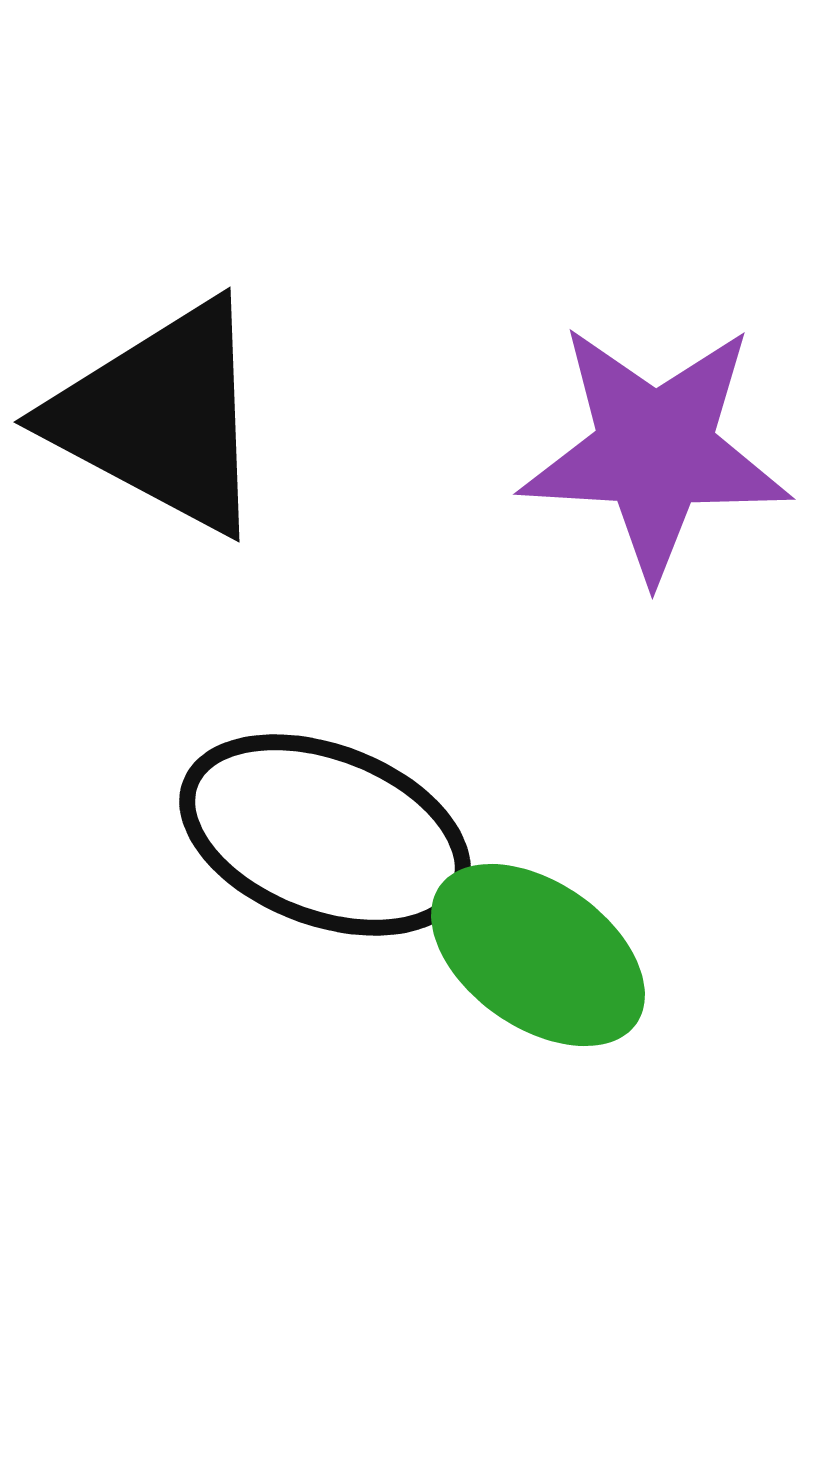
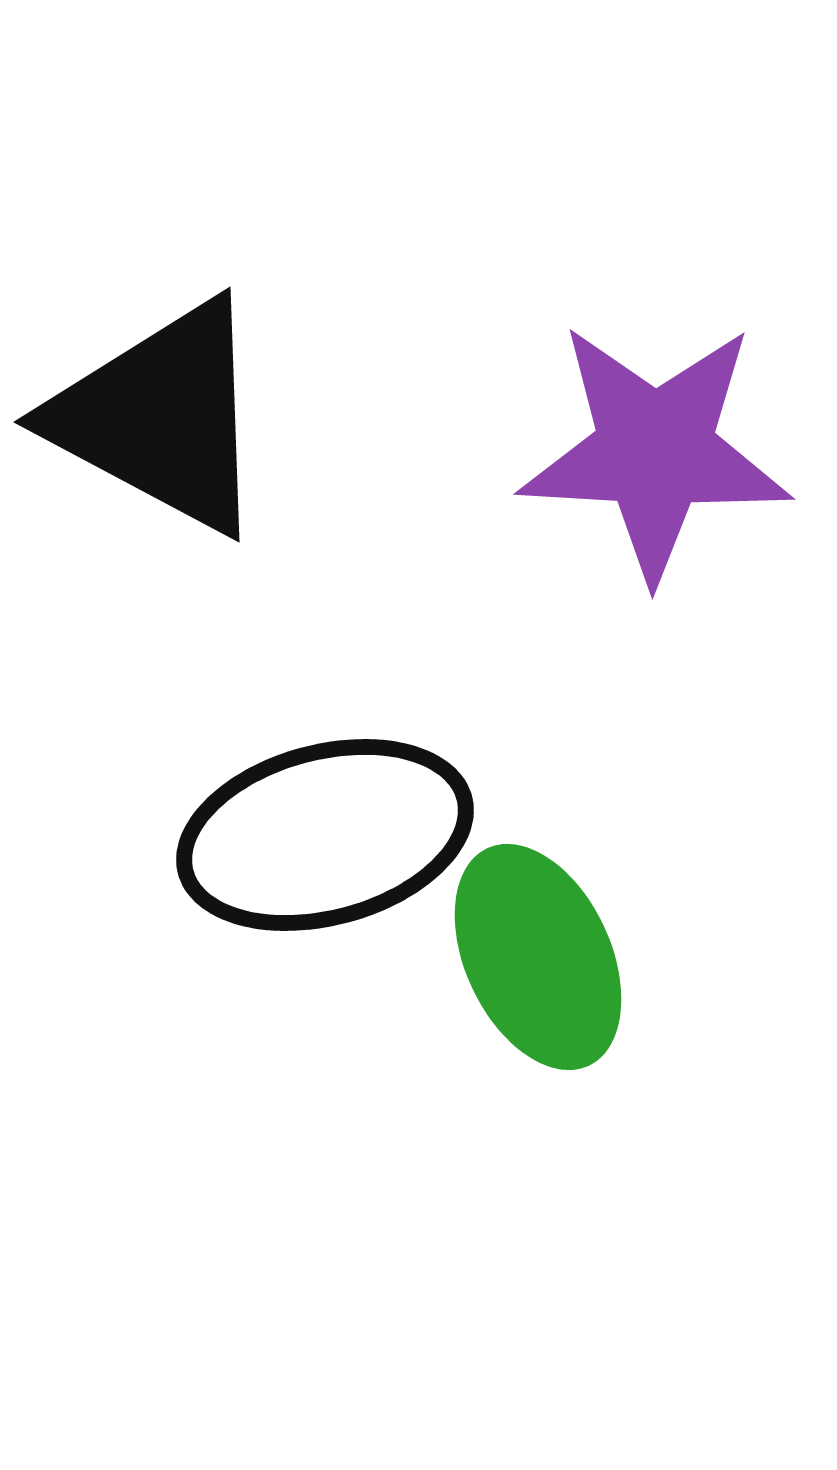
black ellipse: rotated 36 degrees counterclockwise
green ellipse: moved 2 px down; rotated 30 degrees clockwise
